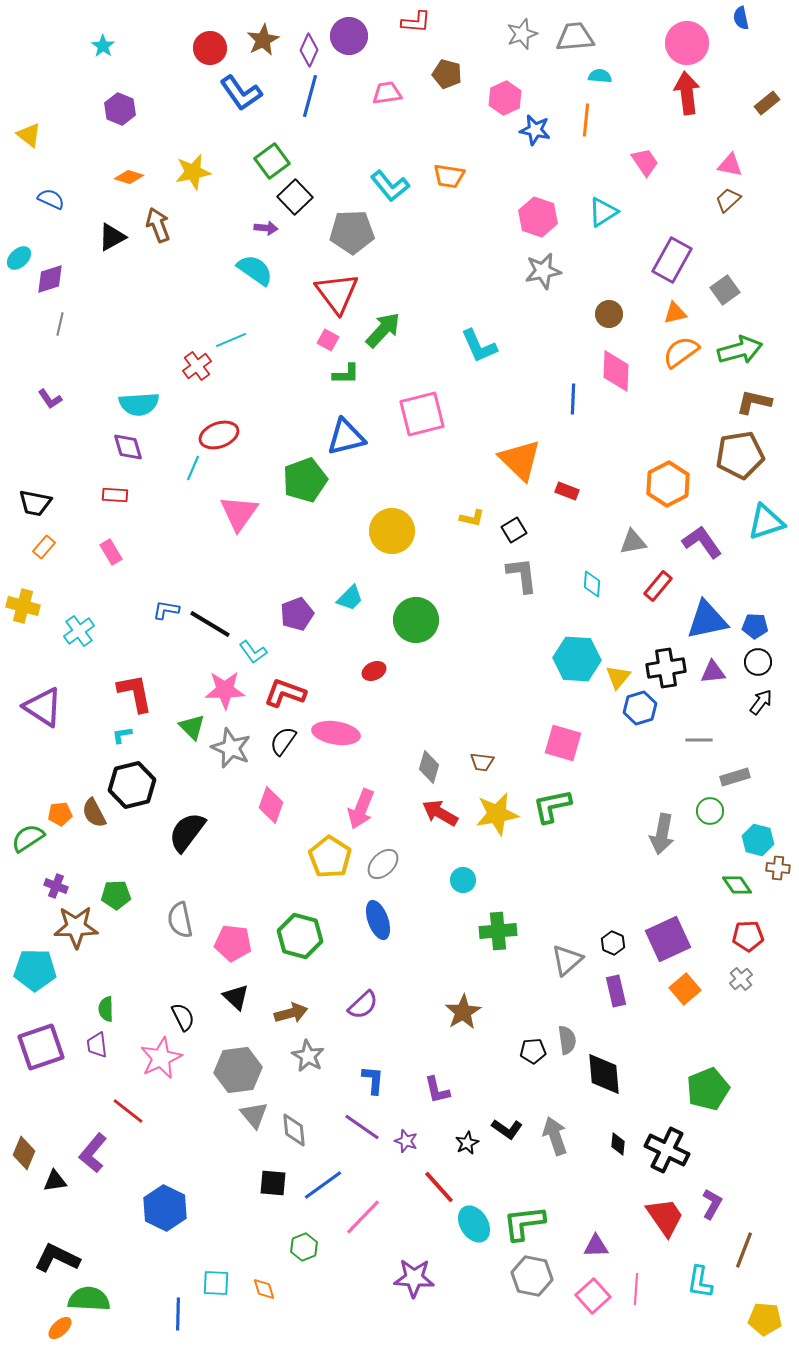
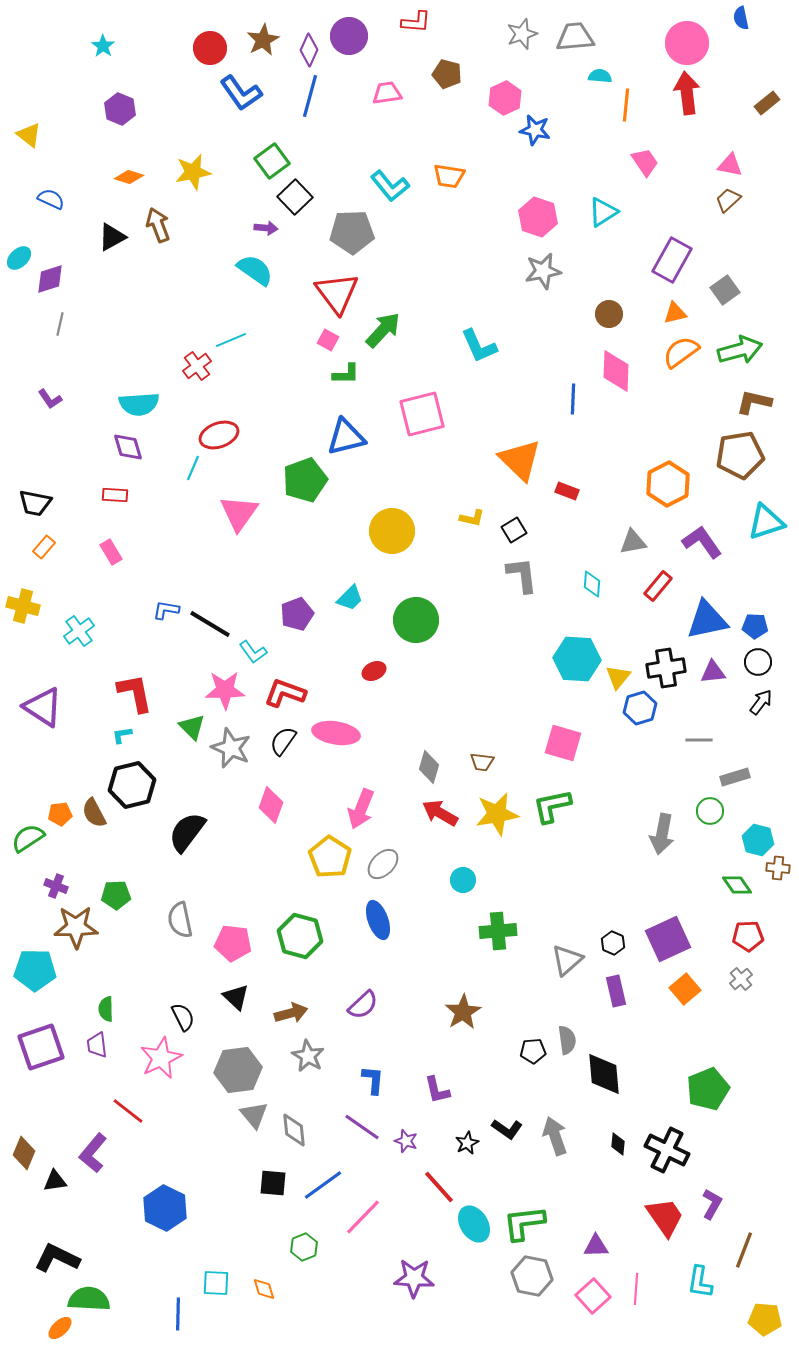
orange line at (586, 120): moved 40 px right, 15 px up
